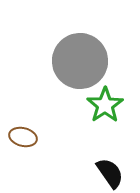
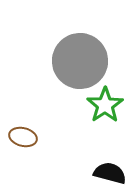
black semicircle: rotated 40 degrees counterclockwise
